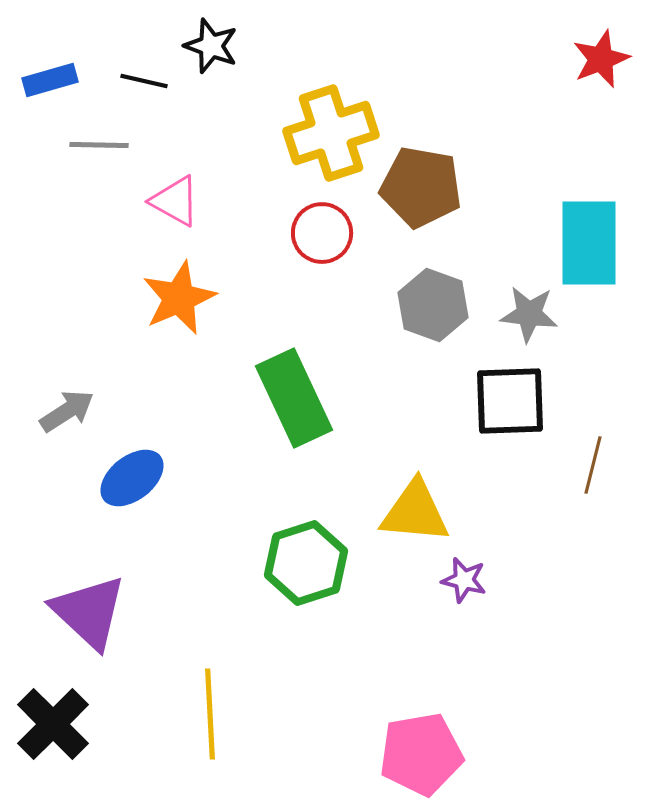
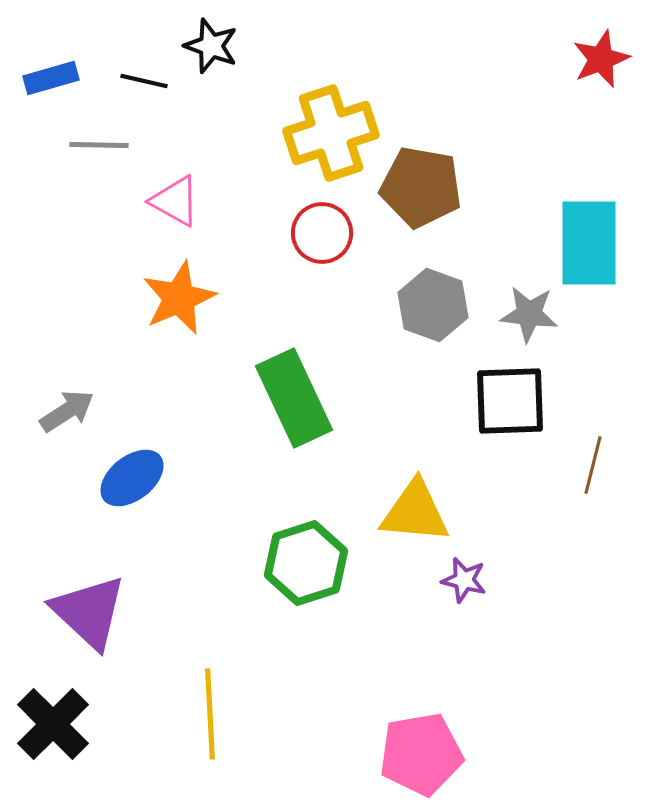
blue rectangle: moved 1 px right, 2 px up
